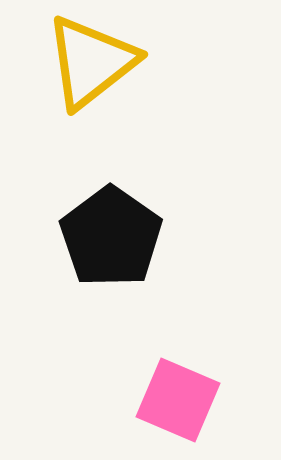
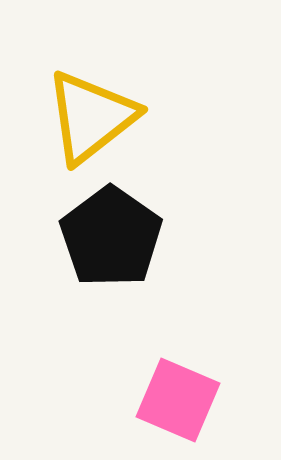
yellow triangle: moved 55 px down
